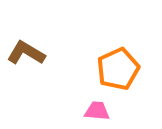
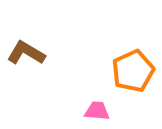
orange pentagon: moved 15 px right, 2 px down
